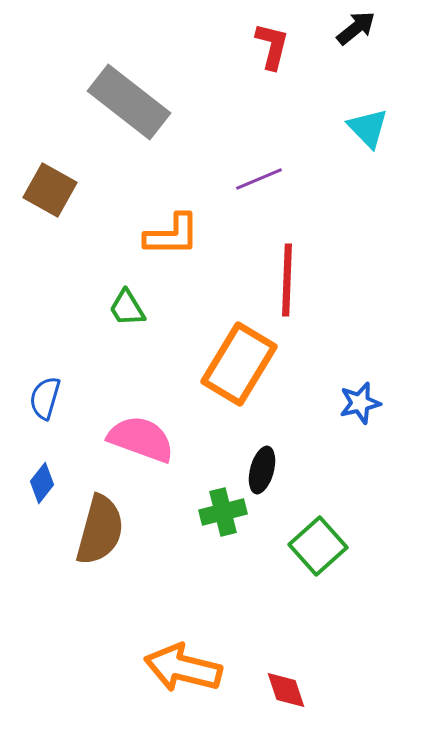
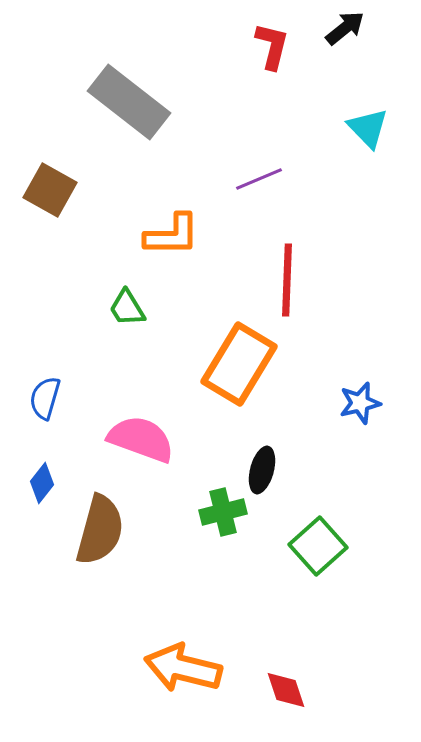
black arrow: moved 11 px left
